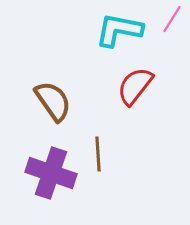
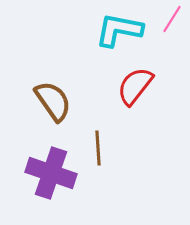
brown line: moved 6 px up
